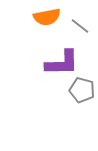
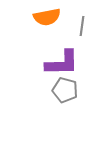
gray line: moved 2 px right; rotated 60 degrees clockwise
gray pentagon: moved 17 px left
